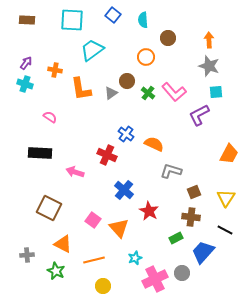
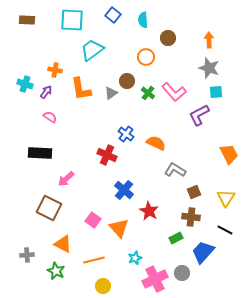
purple arrow at (26, 63): moved 20 px right, 29 px down
gray star at (209, 66): moved 2 px down
orange semicircle at (154, 144): moved 2 px right, 1 px up
orange trapezoid at (229, 154): rotated 55 degrees counterclockwise
gray L-shape at (171, 171): moved 4 px right, 1 px up; rotated 15 degrees clockwise
pink arrow at (75, 172): moved 9 px left, 7 px down; rotated 60 degrees counterclockwise
